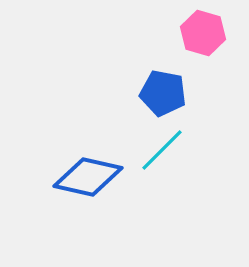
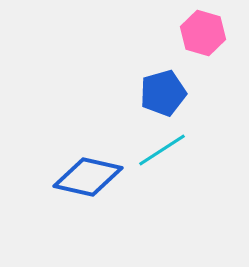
blue pentagon: rotated 27 degrees counterclockwise
cyan line: rotated 12 degrees clockwise
